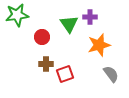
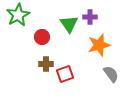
green star: moved 1 px right; rotated 20 degrees counterclockwise
